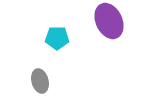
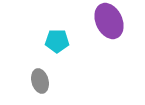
cyan pentagon: moved 3 px down
